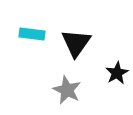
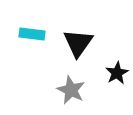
black triangle: moved 2 px right
gray star: moved 4 px right
